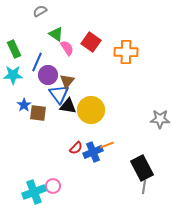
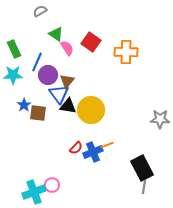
pink circle: moved 1 px left, 1 px up
